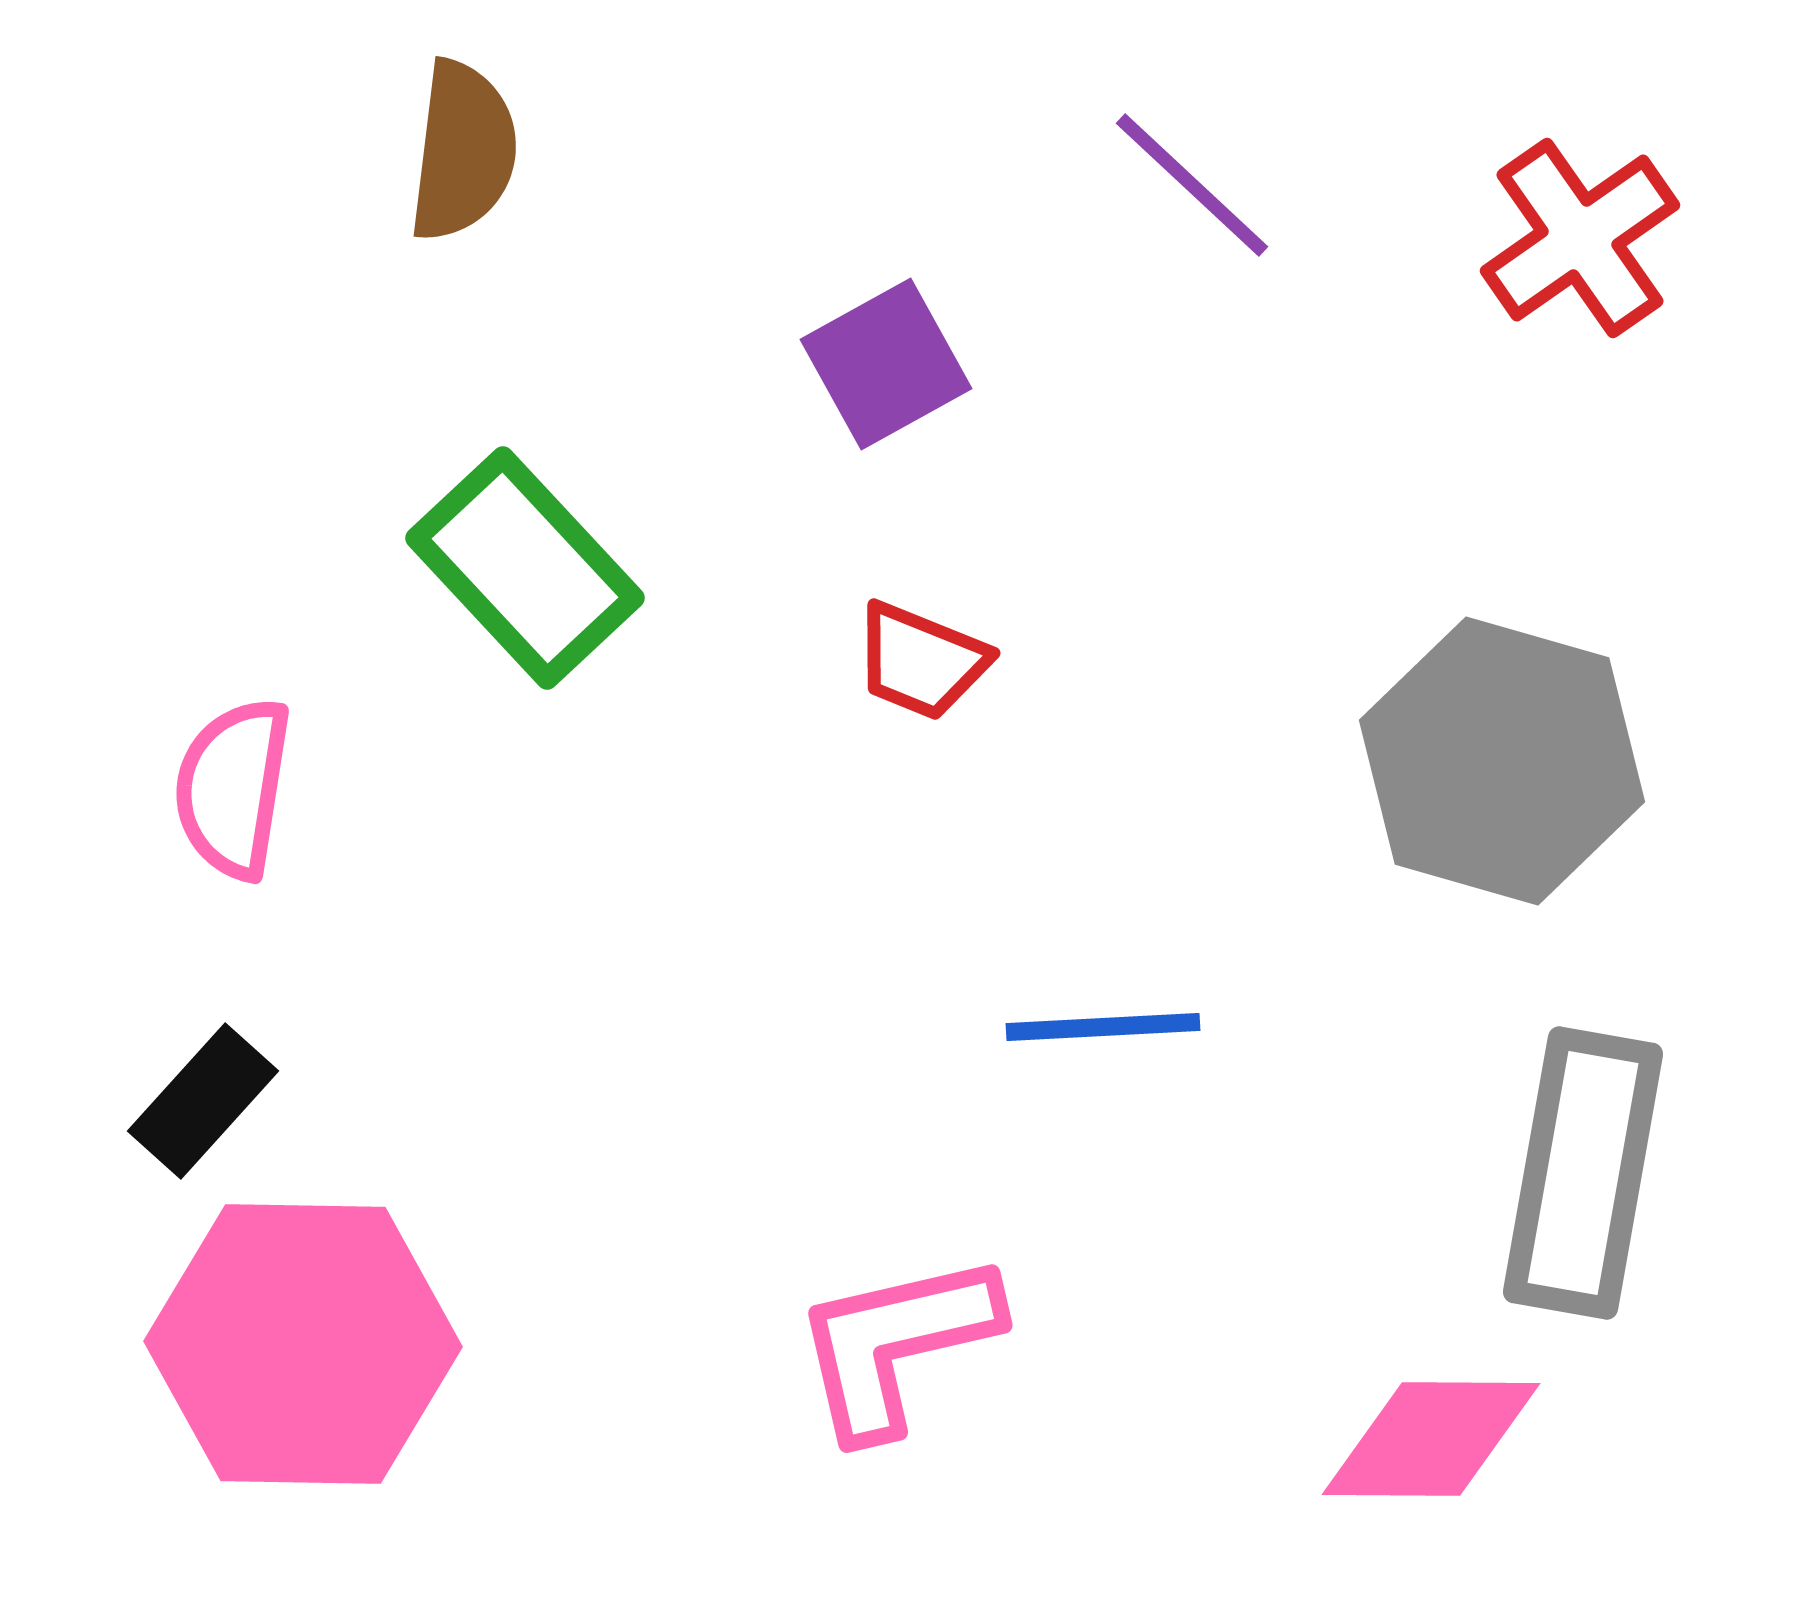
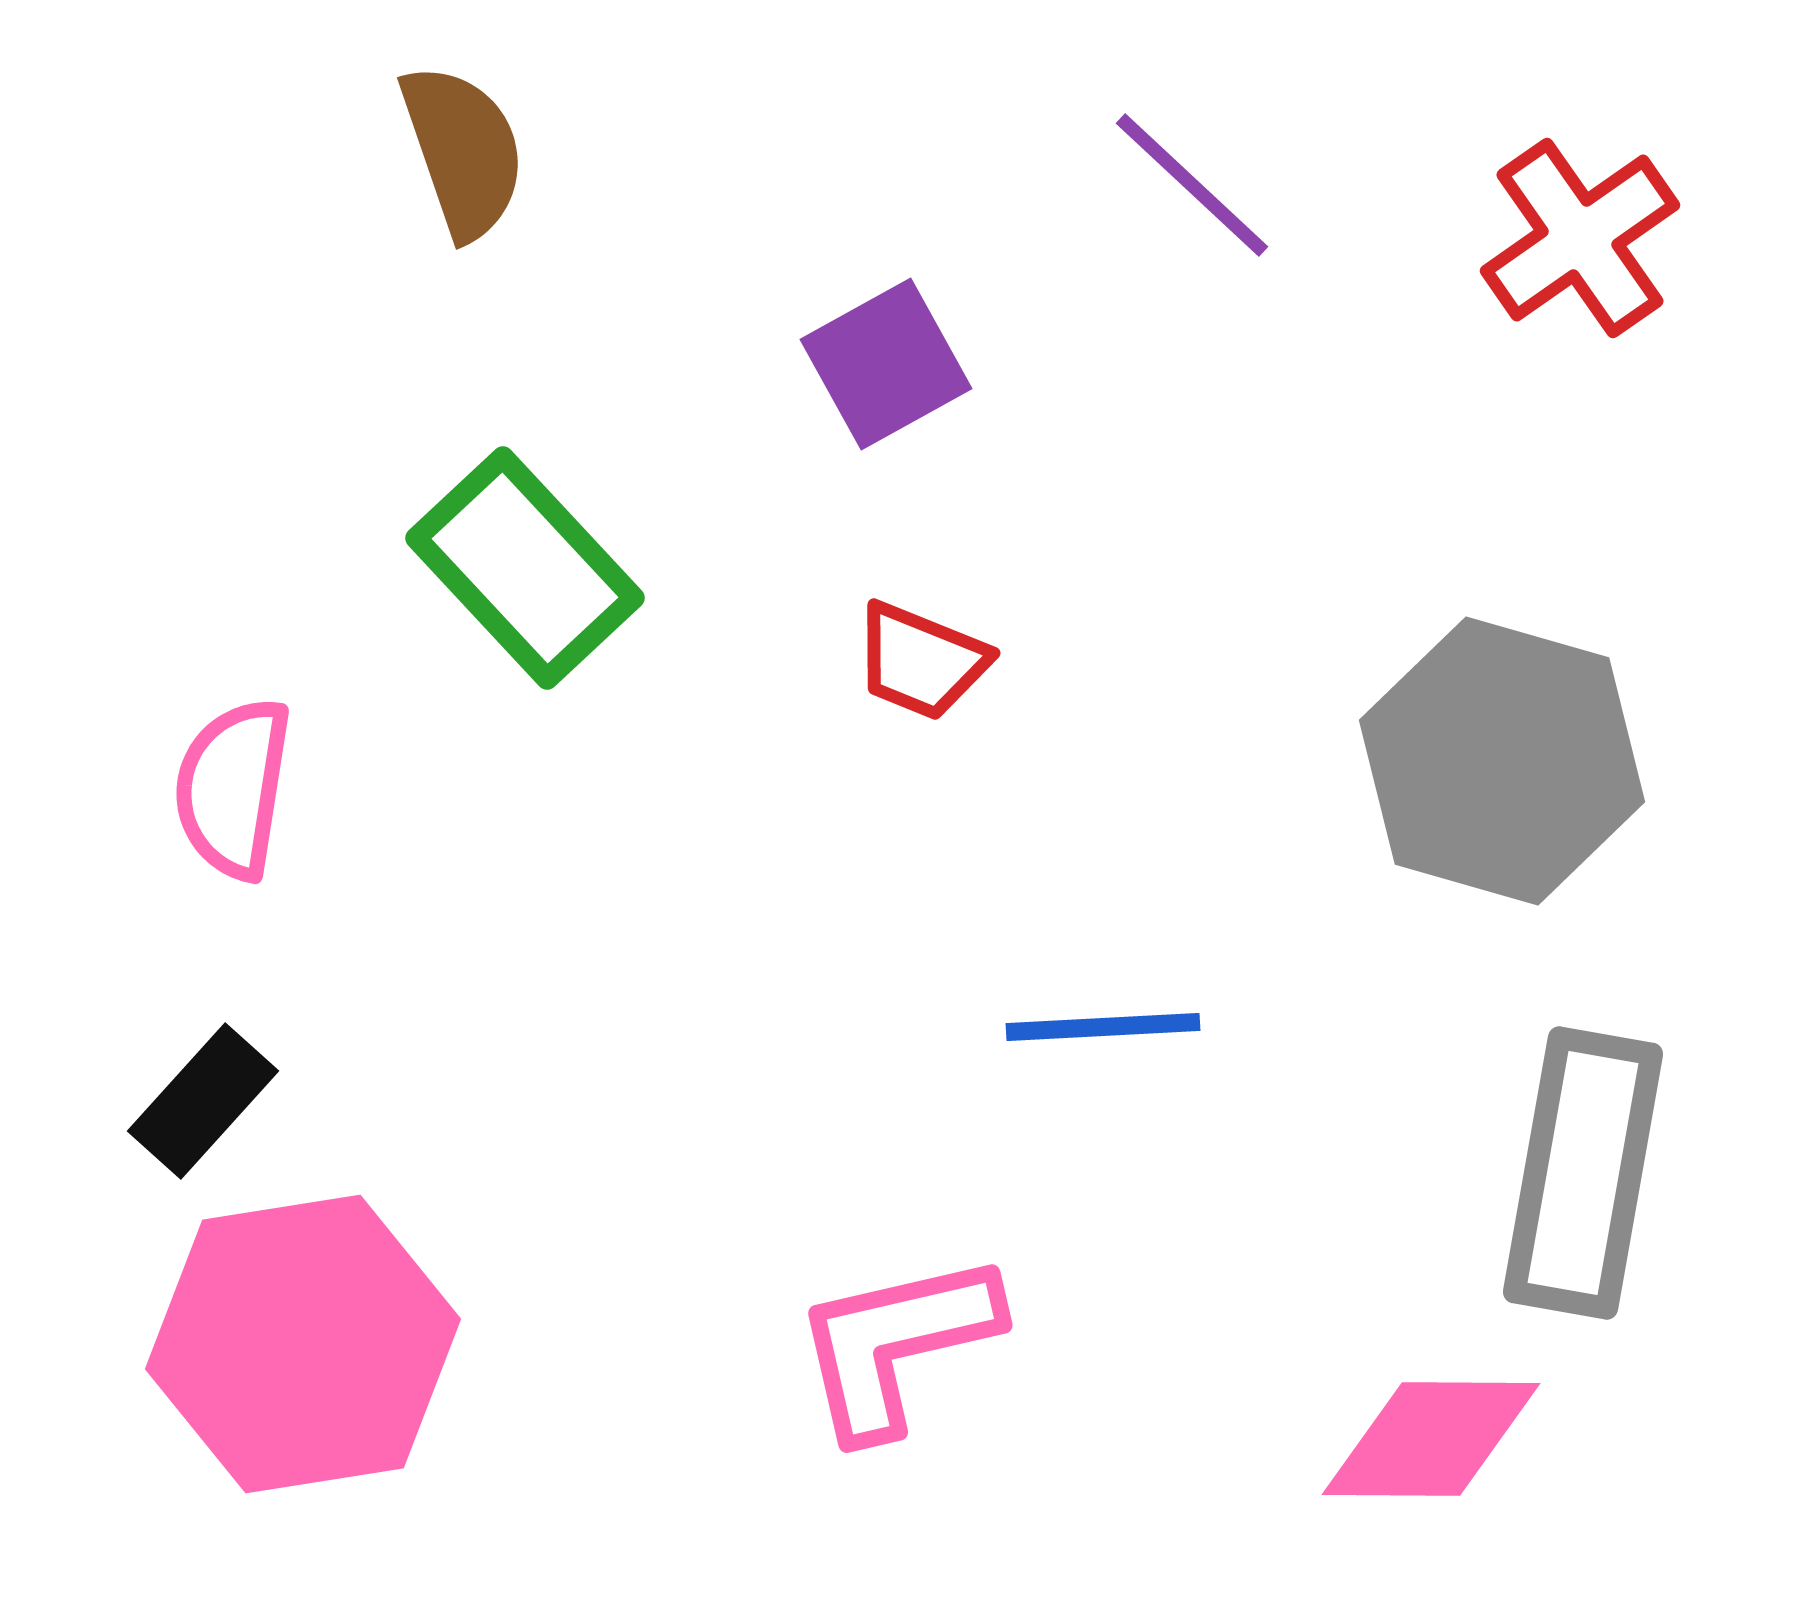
brown semicircle: rotated 26 degrees counterclockwise
pink hexagon: rotated 10 degrees counterclockwise
